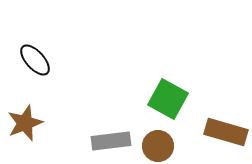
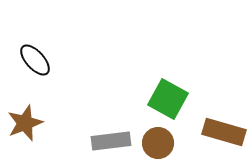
brown rectangle: moved 2 px left
brown circle: moved 3 px up
